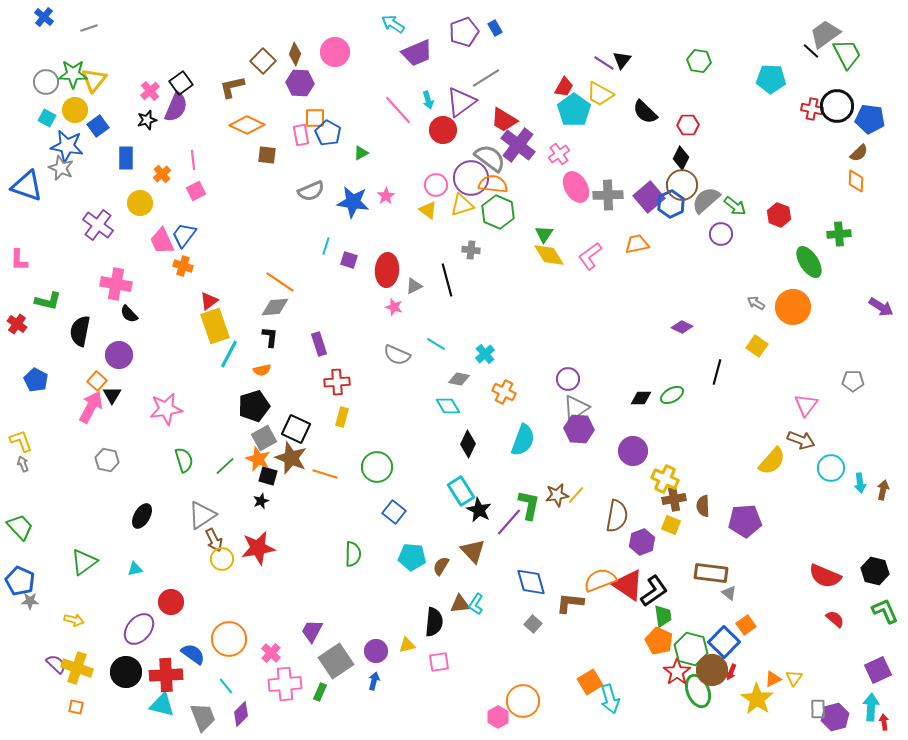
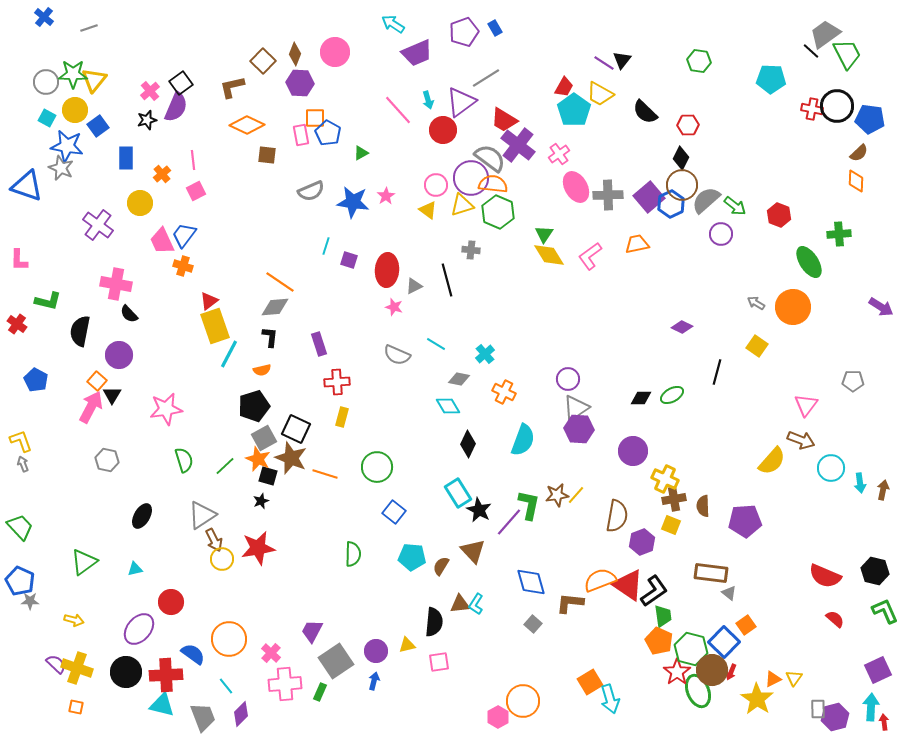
cyan rectangle at (461, 491): moved 3 px left, 2 px down
